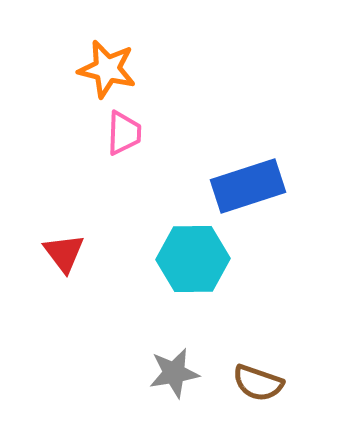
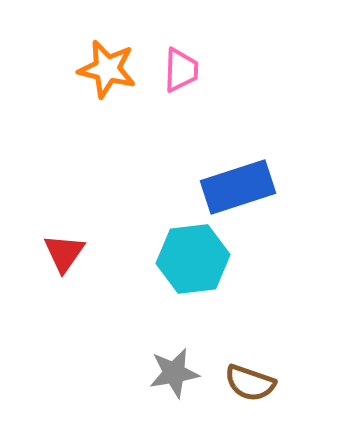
pink trapezoid: moved 57 px right, 63 px up
blue rectangle: moved 10 px left, 1 px down
red triangle: rotated 12 degrees clockwise
cyan hexagon: rotated 6 degrees counterclockwise
brown semicircle: moved 8 px left
